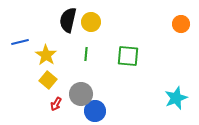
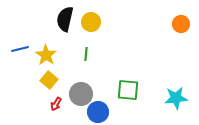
black semicircle: moved 3 px left, 1 px up
blue line: moved 7 px down
green square: moved 34 px down
yellow square: moved 1 px right
cyan star: rotated 15 degrees clockwise
blue circle: moved 3 px right, 1 px down
